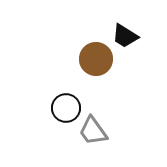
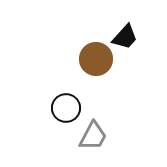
black trapezoid: moved 1 px down; rotated 80 degrees counterclockwise
gray trapezoid: moved 5 px down; rotated 116 degrees counterclockwise
